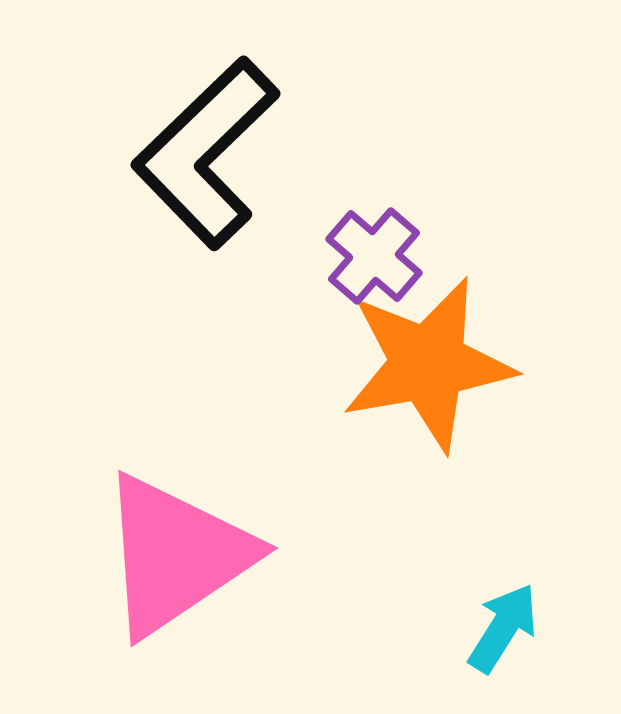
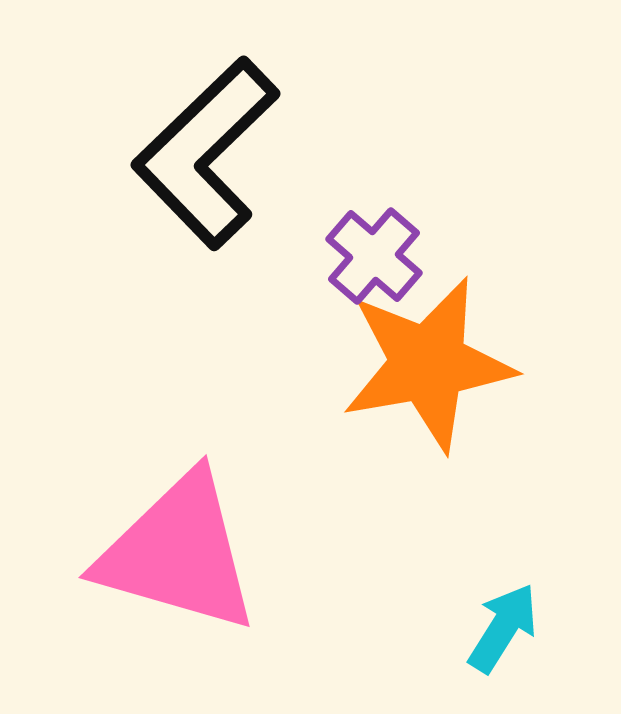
pink triangle: moved 2 px right, 2 px up; rotated 50 degrees clockwise
